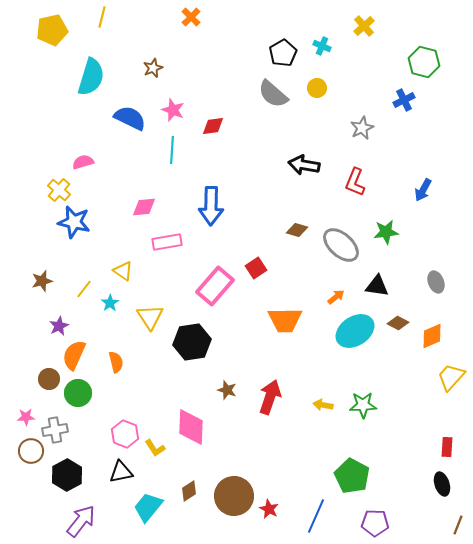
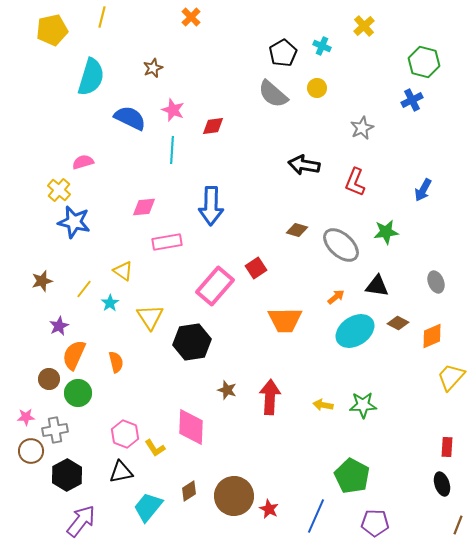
blue cross at (404, 100): moved 8 px right
red arrow at (270, 397): rotated 16 degrees counterclockwise
